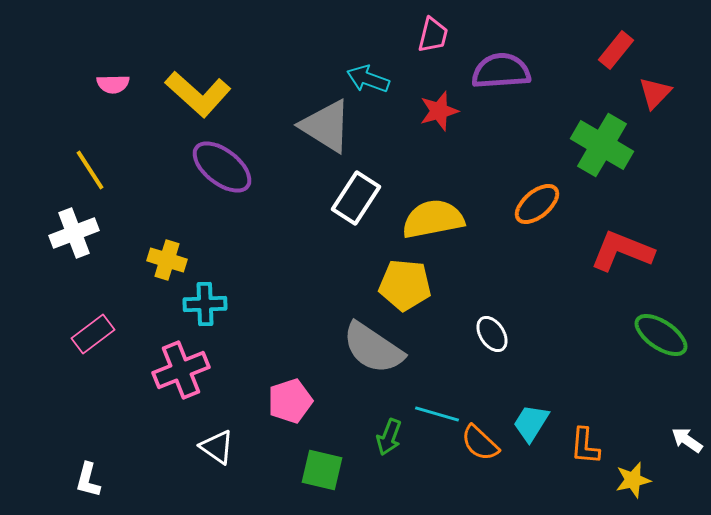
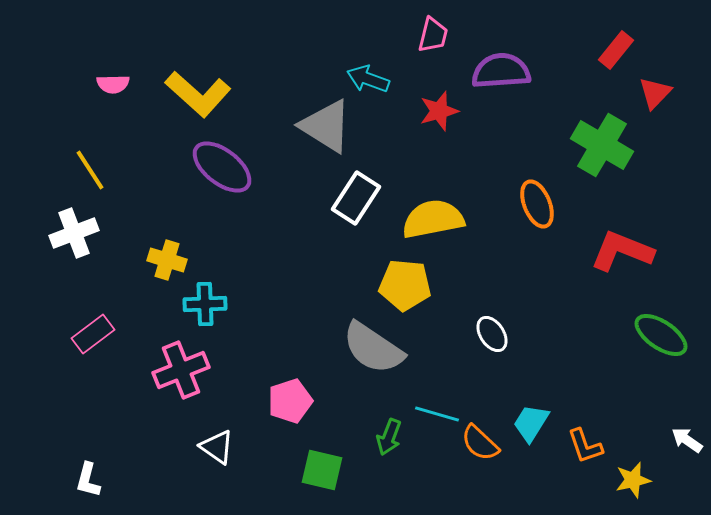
orange ellipse: rotated 72 degrees counterclockwise
orange L-shape: rotated 24 degrees counterclockwise
